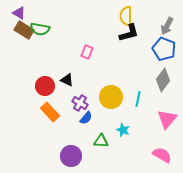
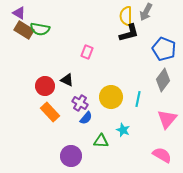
gray arrow: moved 21 px left, 14 px up
